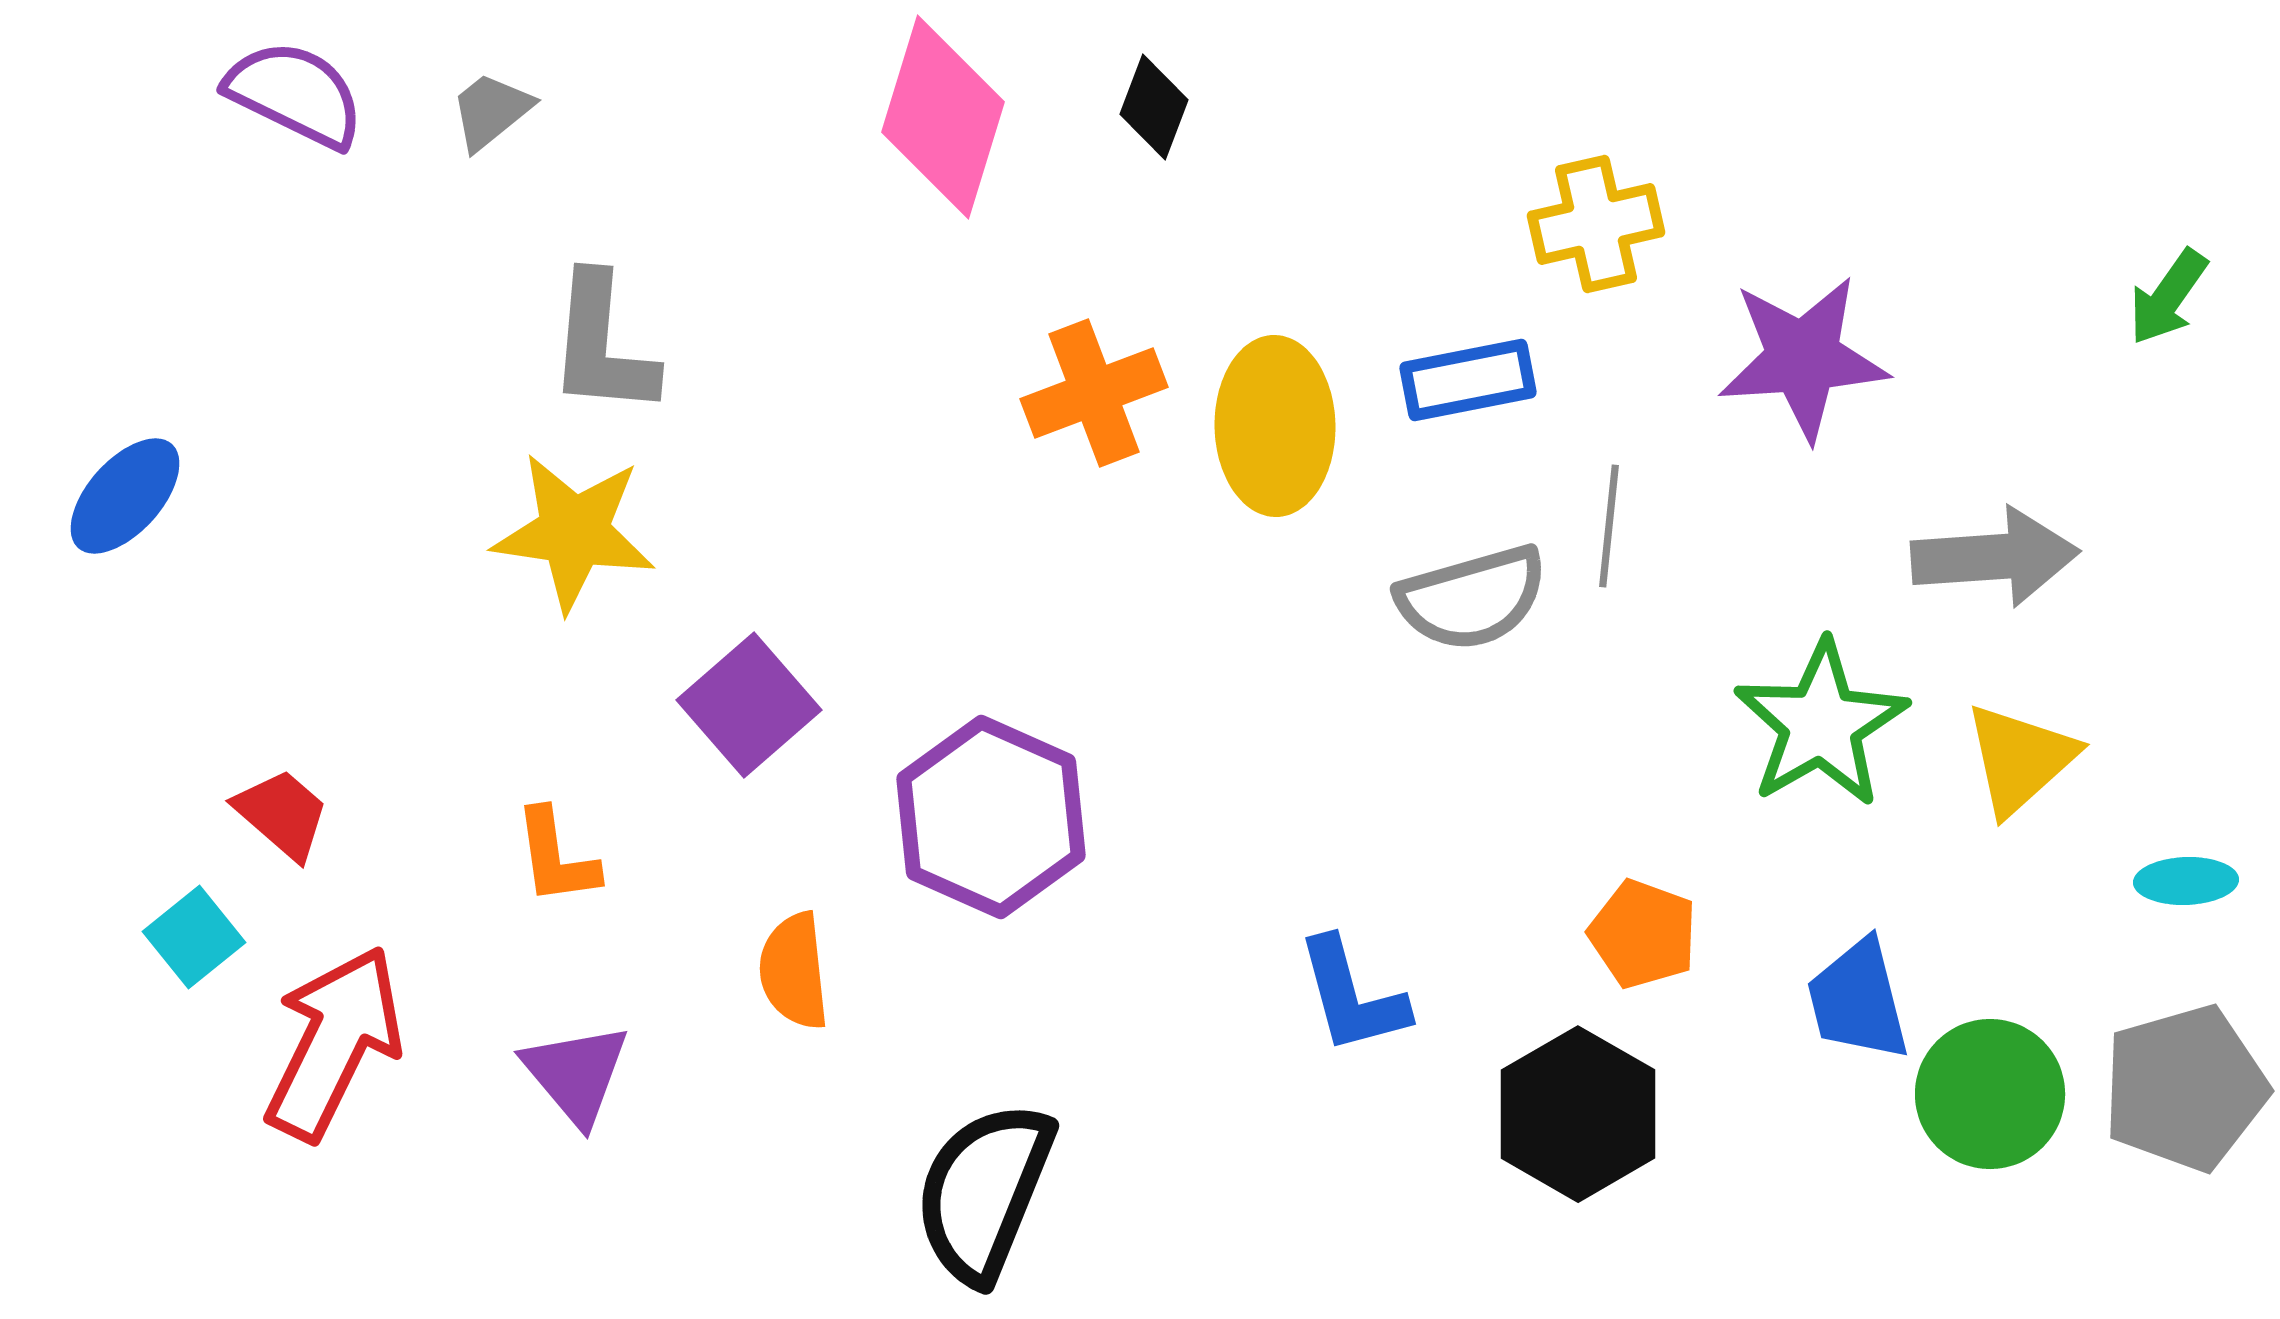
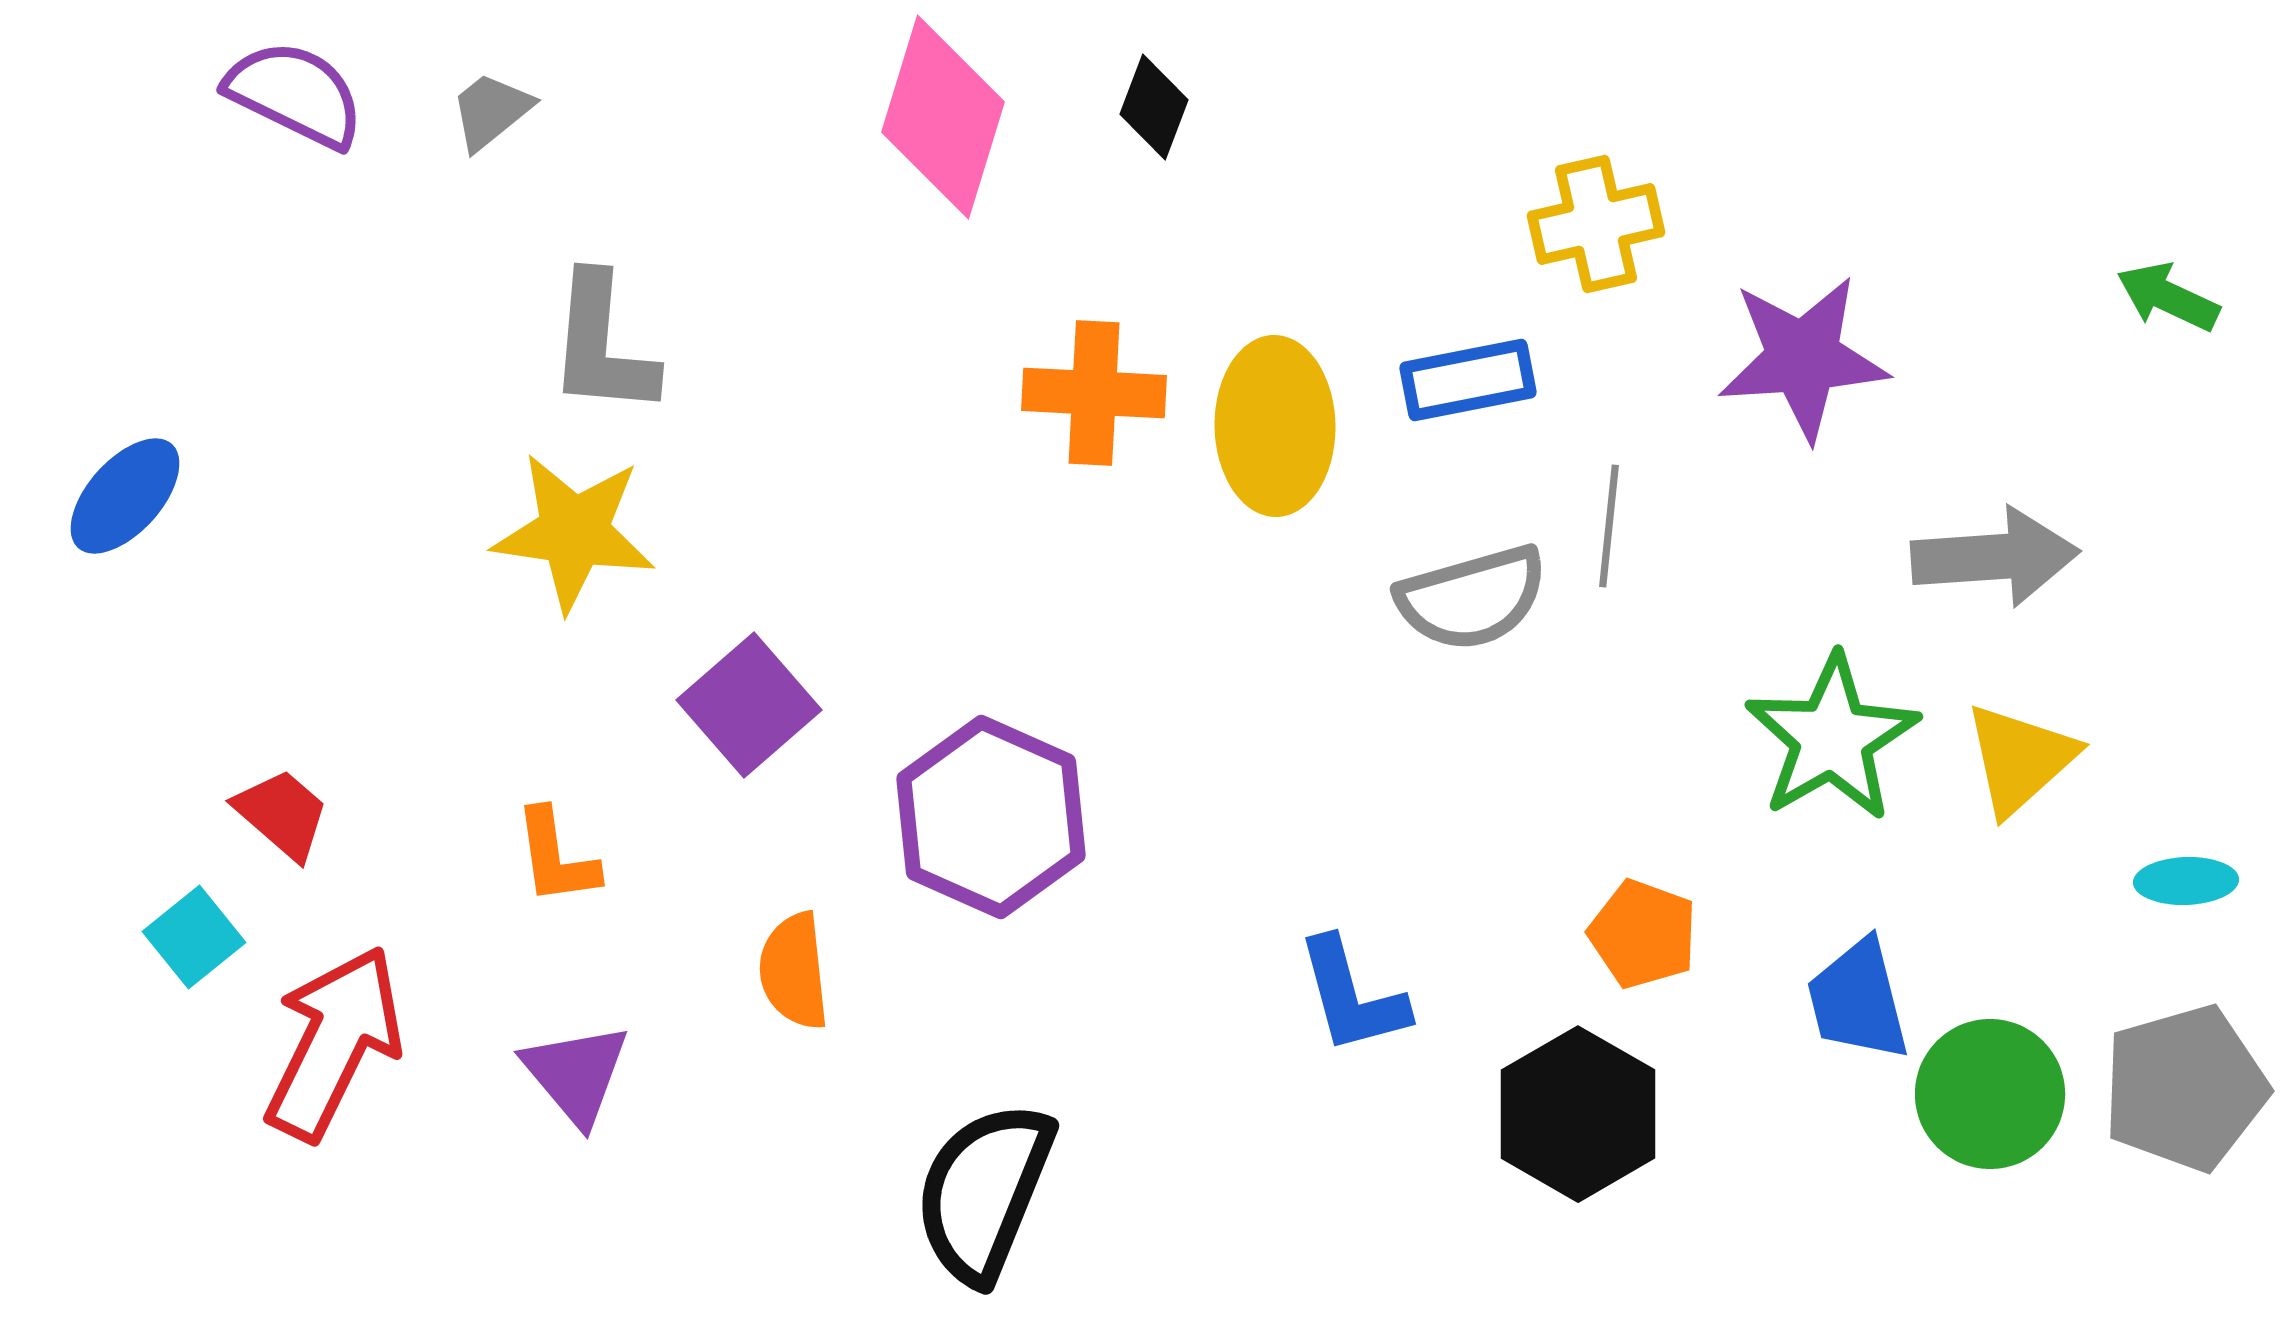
green arrow: rotated 80 degrees clockwise
orange cross: rotated 24 degrees clockwise
green star: moved 11 px right, 14 px down
